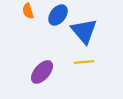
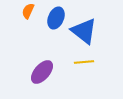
orange semicircle: rotated 42 degrees clockwise
blue ellipse: moved 2 px left, 3 px down; rotated 15 degrees counterclockwise
blue triangle: rotated 12 degrees counterclockwise
